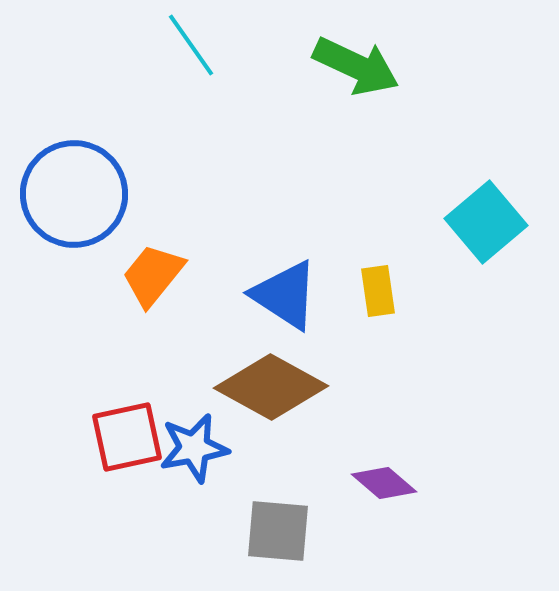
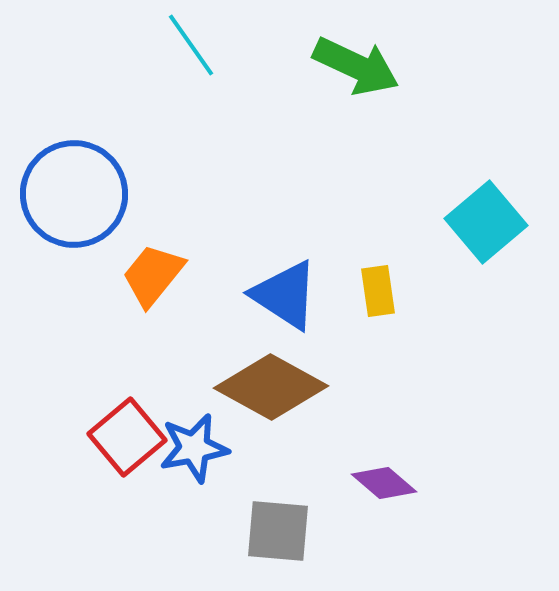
red square: rotated 28 degrees counterclockwise
